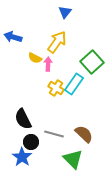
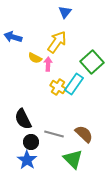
yellow cross: moved 2 px right, 1 px up
blue star: moved 5 px right, 3 px down
